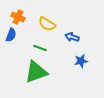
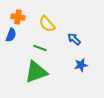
orange cross: rotated 16 degrees counterclockwise
yellow semicircle: rotated 18 degrees clockwise
blue arrow: moved 2 px right, 2 px down; rotated 24 degrees clockwise
blue star: moved 4 px down
